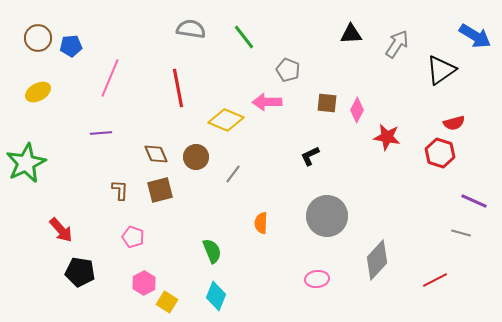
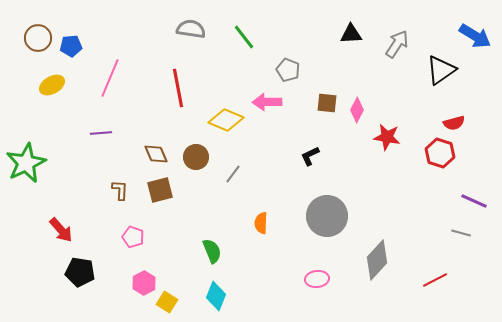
yellow ellipse at (38, 92): moved 14 px right, 7 px up
